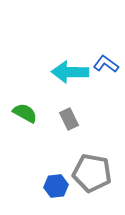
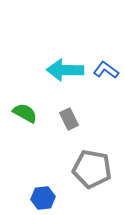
blue L-shape: moved 6 px down
cyan arrow: moved 5 px left, 2 px up
gray pentagon: moved 4 px up
blue hexagon: moved 13 px left, 12 px down
